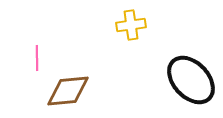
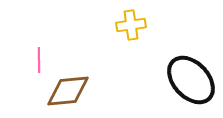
pink line: moved 2 px right, 2 px down
